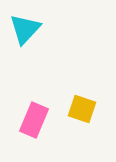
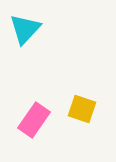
pink rectangle: rotated 12 degrees clockwise
